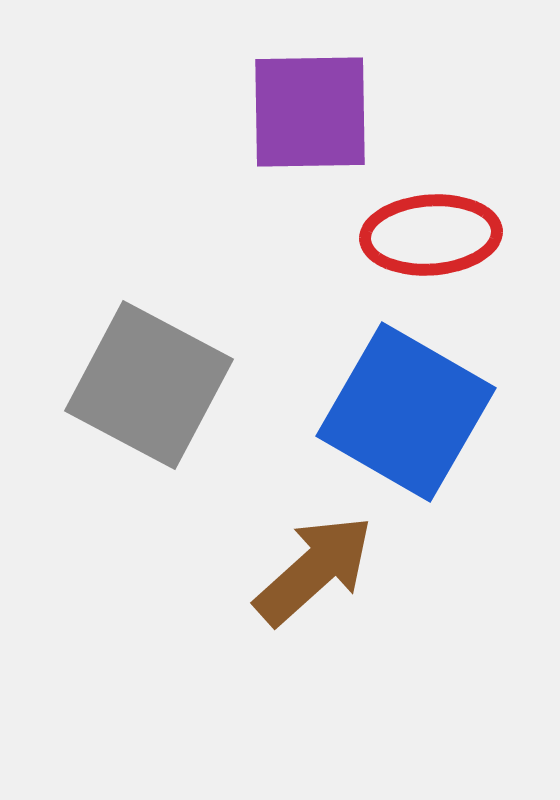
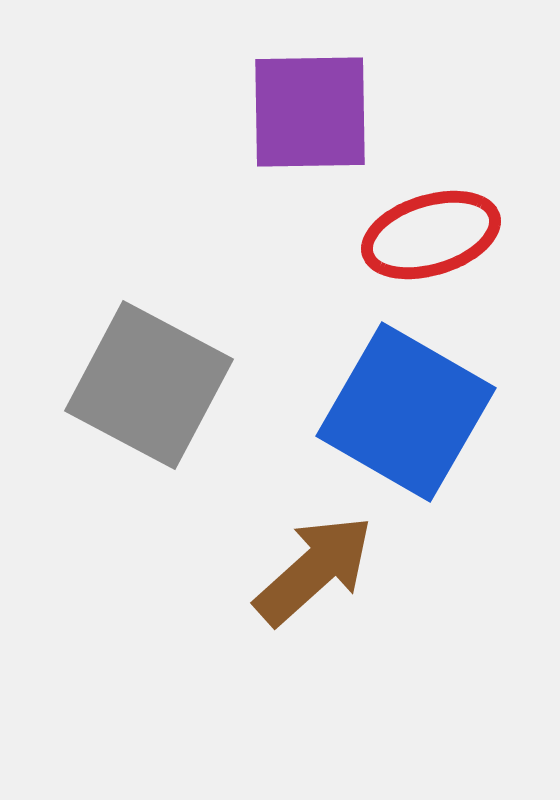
red ellipse: rotated 13 degrees counterclockwise
